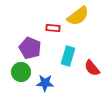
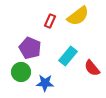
red rectangle: moved 3 px left, 7 px up; rotated 72 degrees counterclockwise
cyan rectangle: rotated 24 degrees clockwise
